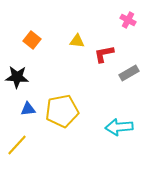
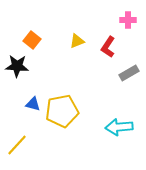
pink cross: rotated 28 degrees counterclockwise
yellow triangle: rotated 28 degrees counterclockwise
red L-shape: moved 4 px right, 7 px up; rotated 45 degrees counterclockwise
black star: moved 11 px up
blue triangle: moved 5 px right, 5 px up; rotated 21 degrees clockwise
